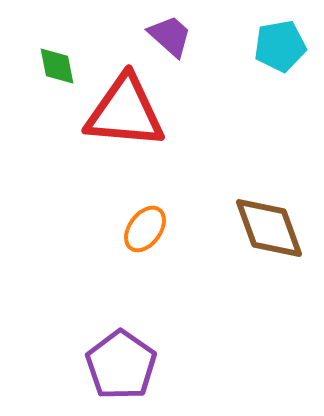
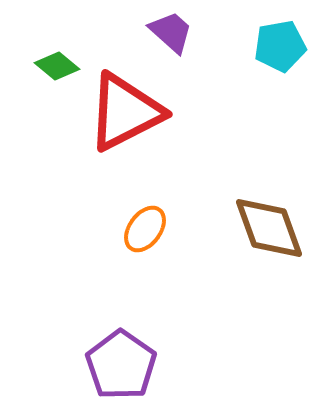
purple trapezoid: moved 1 px right, 4 px up
green diamond: rotated 39 degrees counterclockwise
red triangle: rotated 32 degrees counterclockwise
